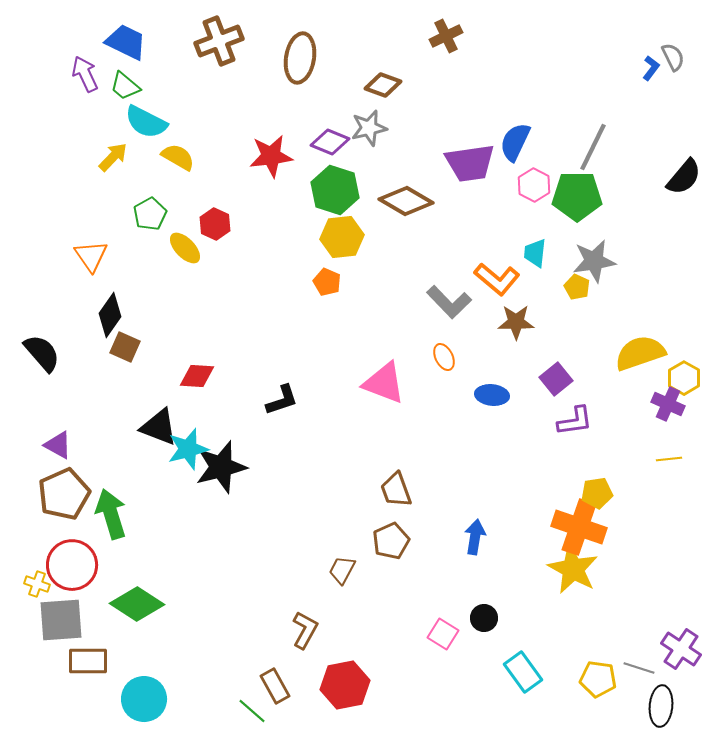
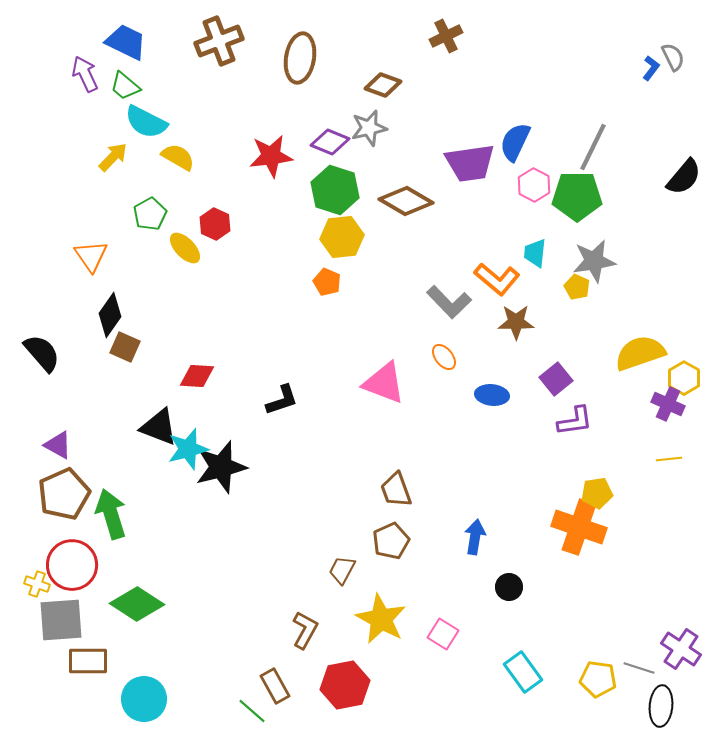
orange ellipse at (444, 357): rotated 12 degrees counterclockwise
yellow star at (573, 569): moved 192 px left, 50 px down
black circle at (484, 618): moved 25 px right, 31 px up
